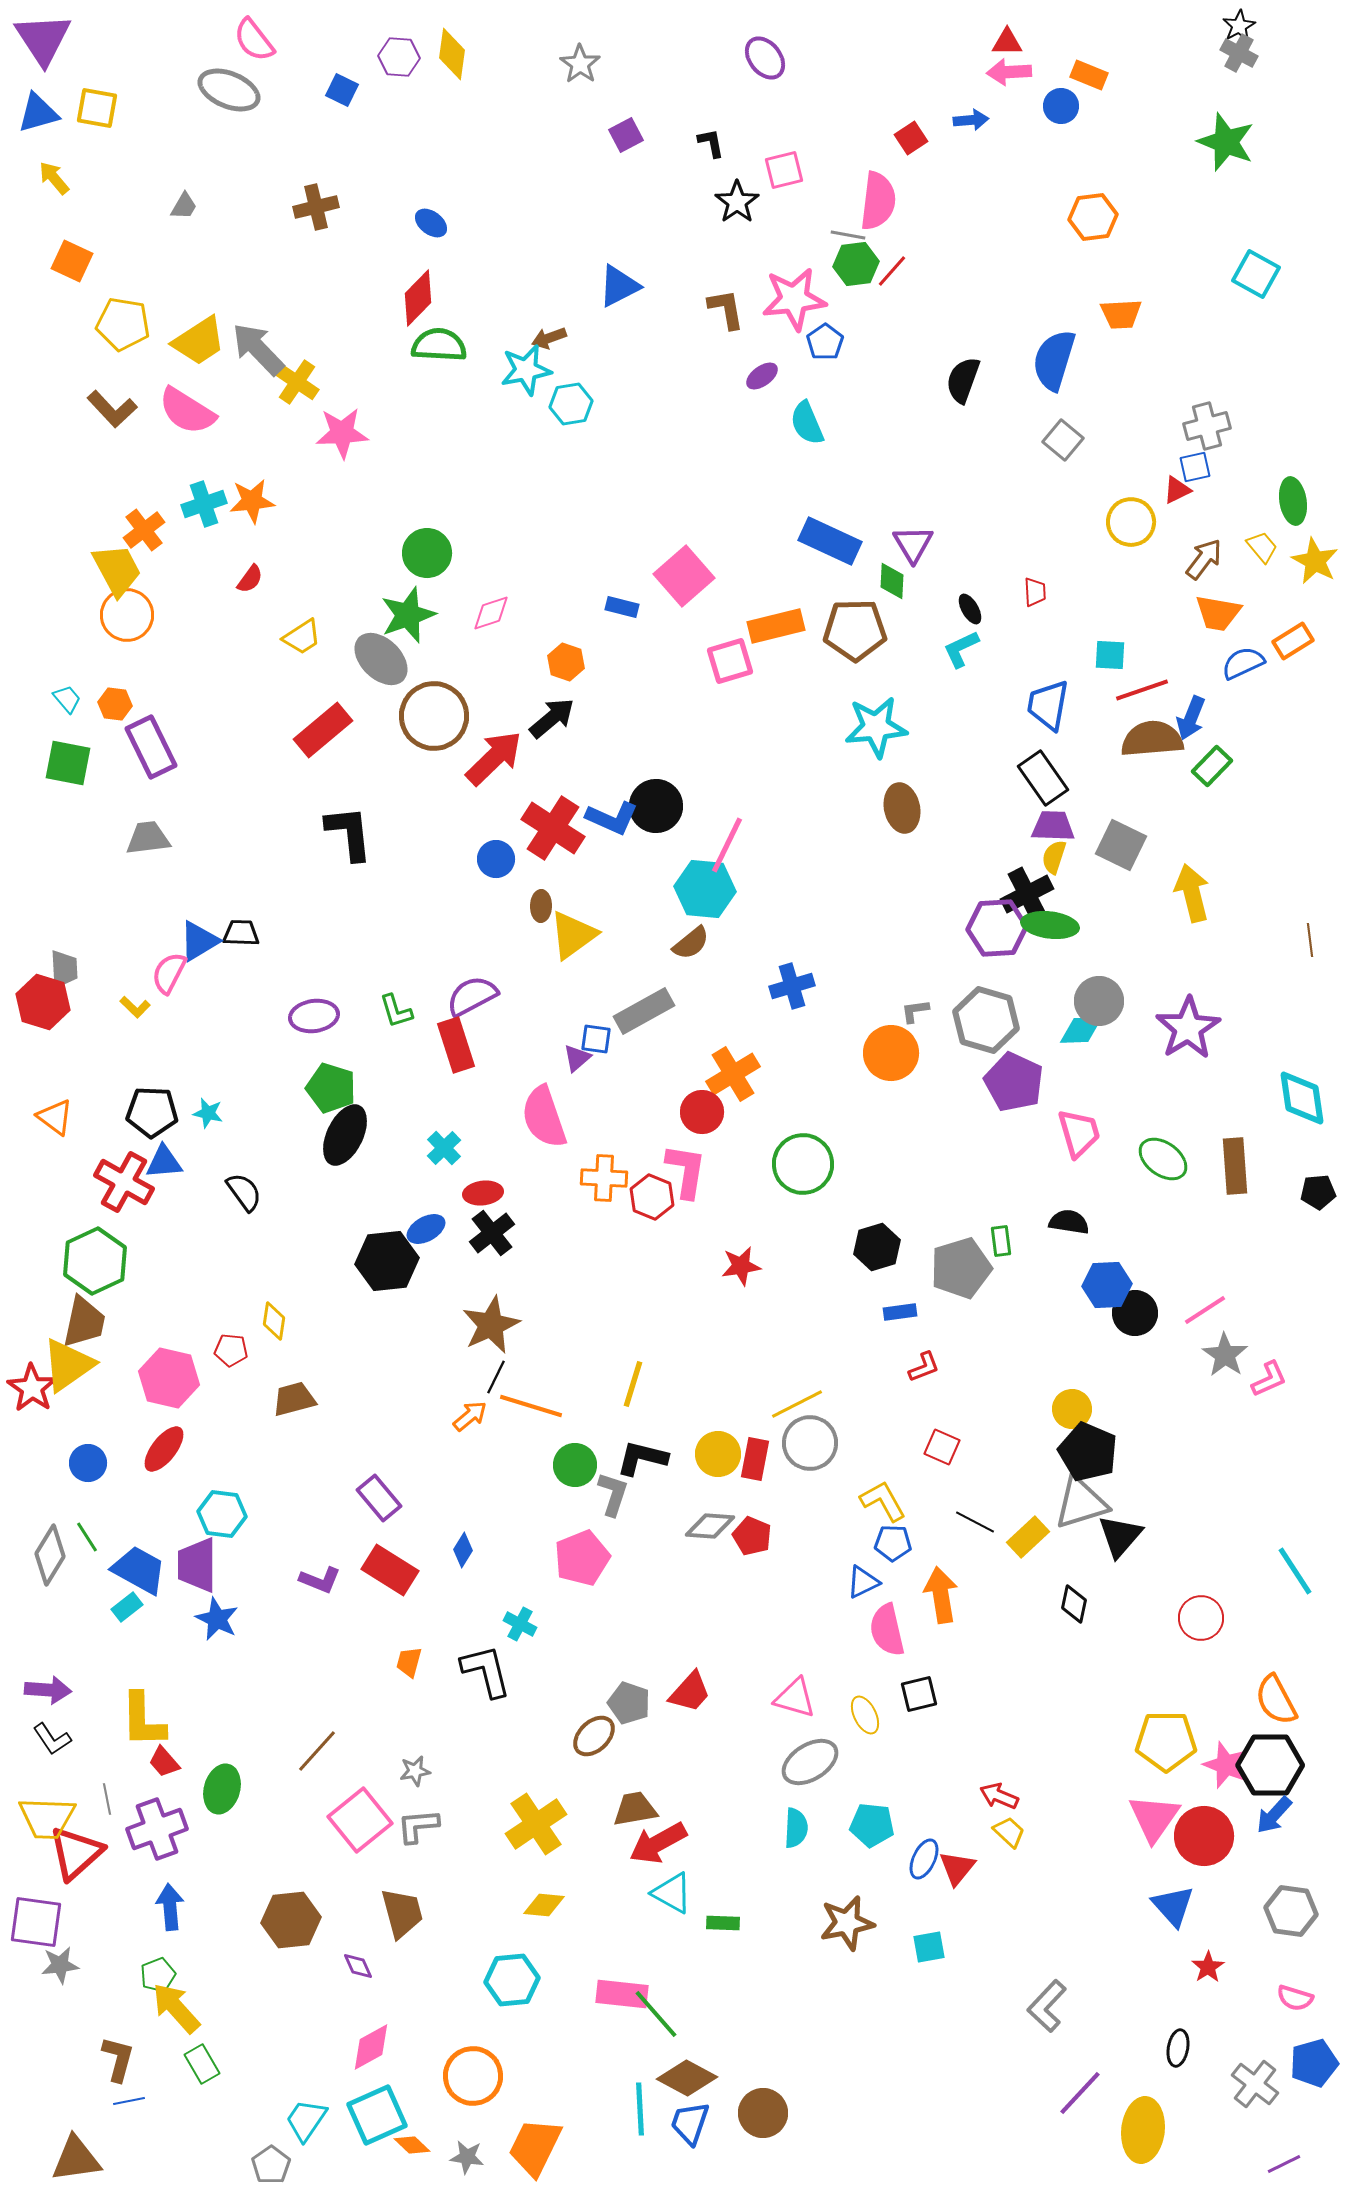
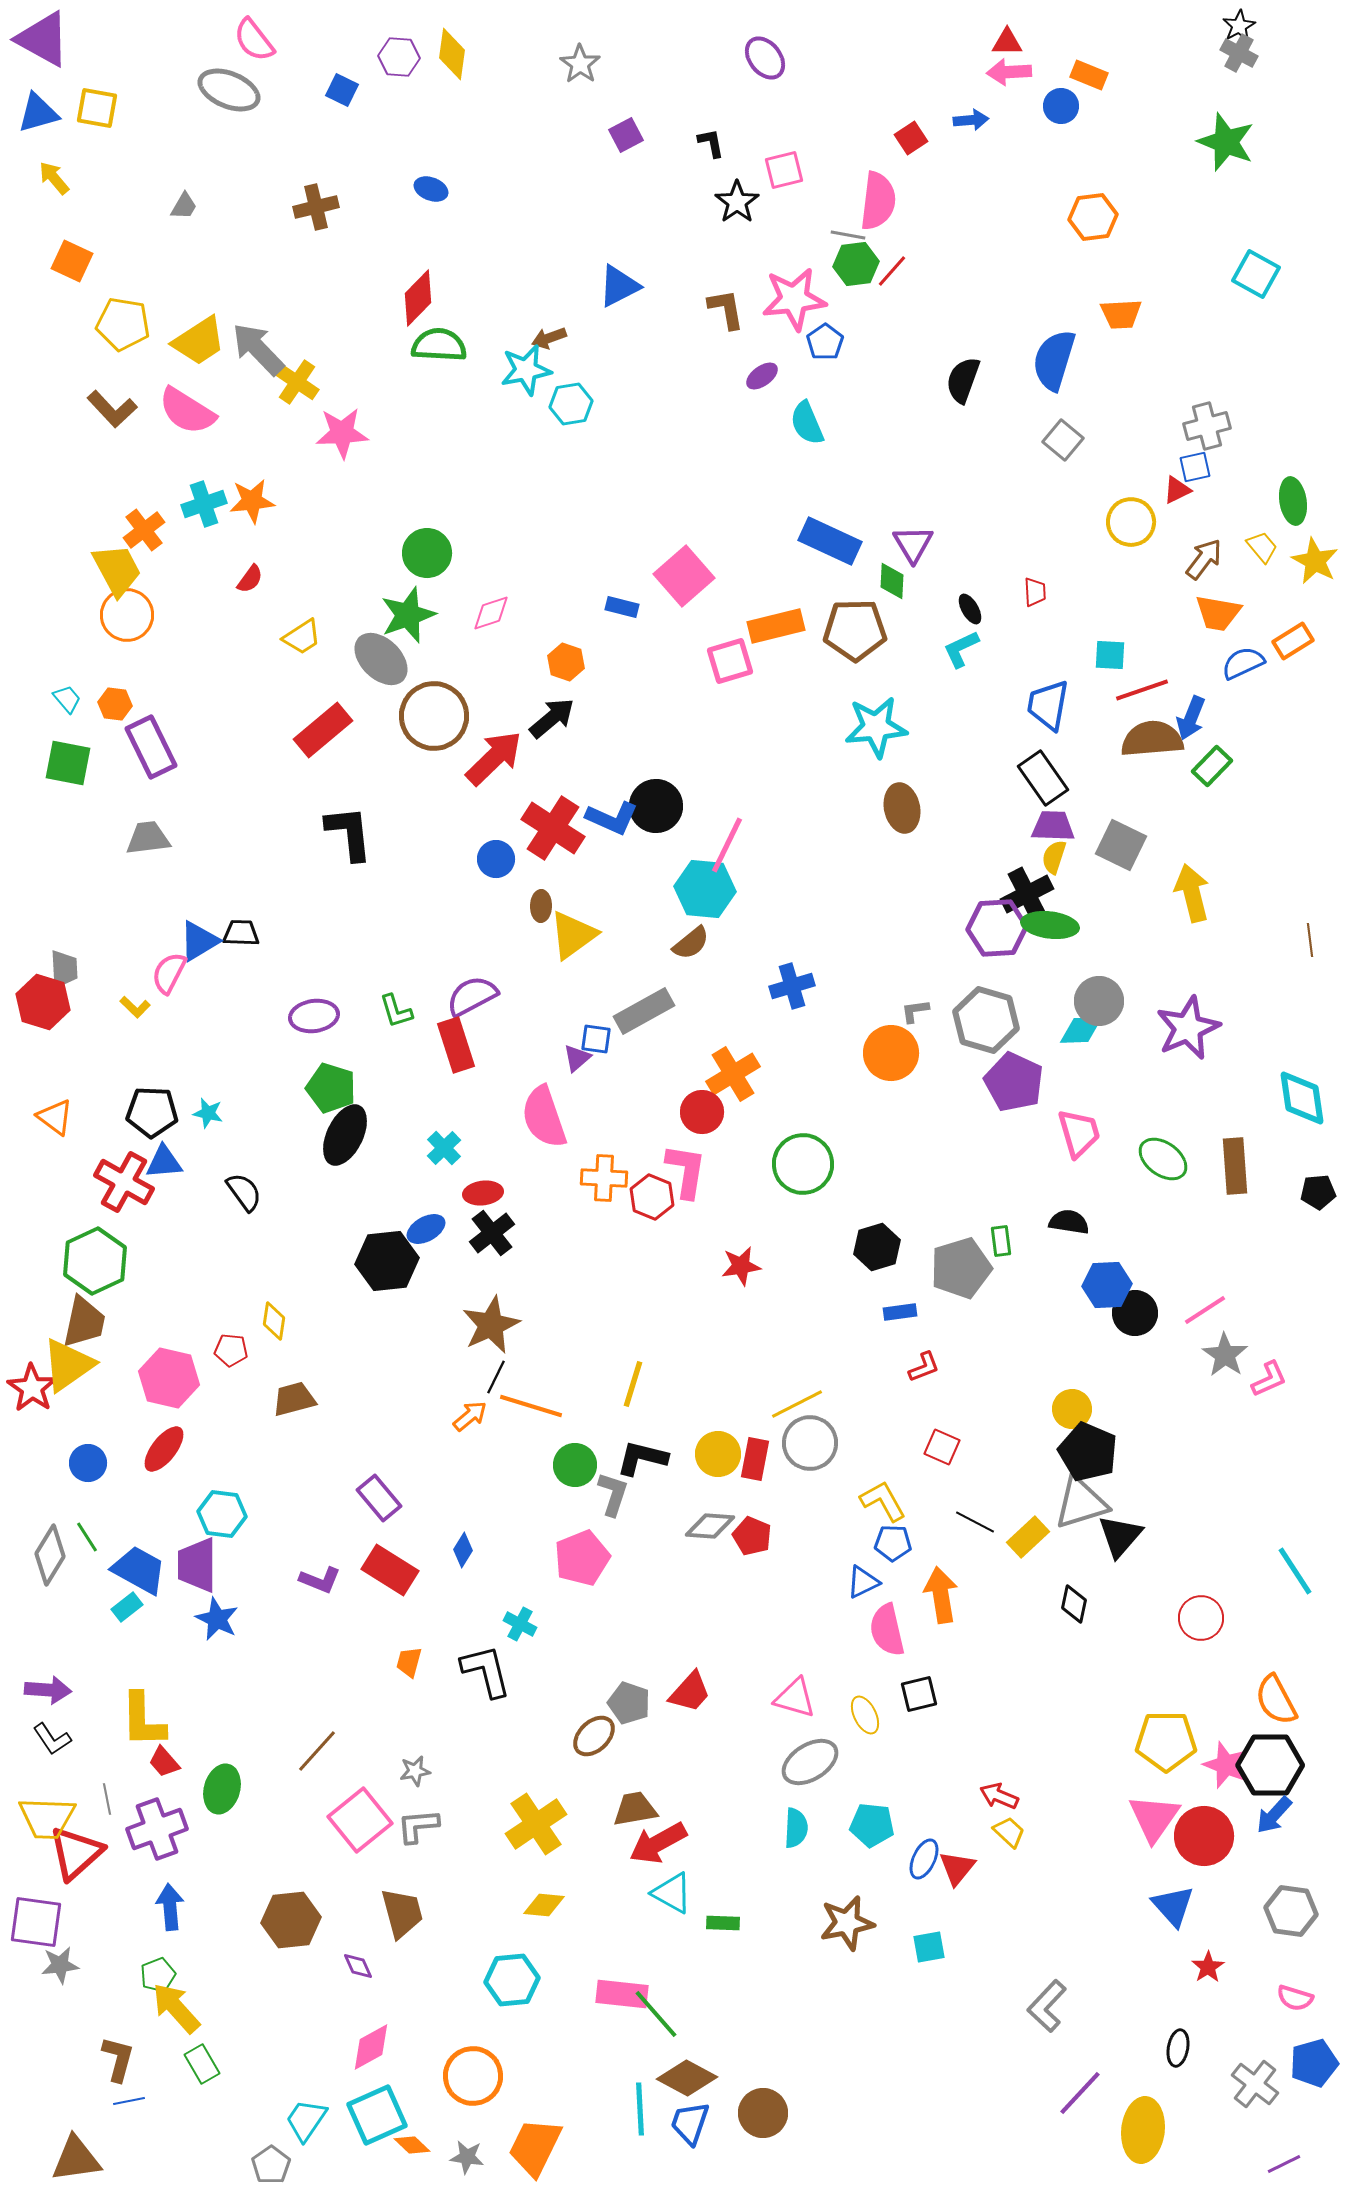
purple triangle at (43, 39): rotated 28 degrees counterclockwise
blue ellipse at (431, 223): moved 34 px up; rotated 16 degrees counterclockwise
purple star at (1188, 1028): rotated 8 degrees clockwise
